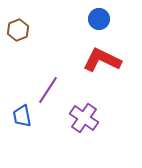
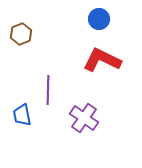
brown hexagon: moved 3 px right, 4 px down
purple line: rotated 32 degrees counterclockwise
blue trapezoid: moved 1 px up
